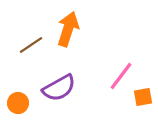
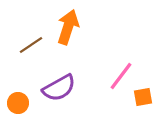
orange arrow: moved 2 px up
